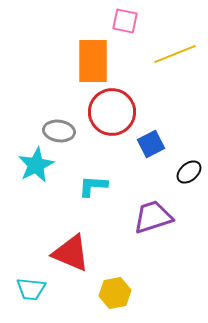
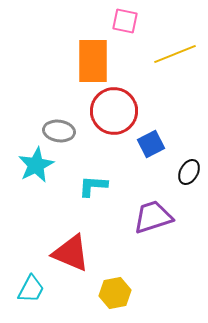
red circle: moved 2 px right, 1 px up
black ellipse: rotated 20 degrees counterclockwise
cyan trapezoid: rotated 68 degrees counterclockwise
